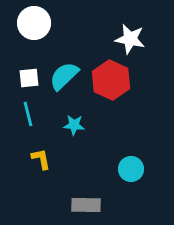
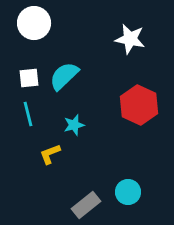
red hexagon: moved 28 px right, 25 px down
cyan star: rotated 20 degrees counterclockwise
yellow L-shape: moved 9 px right, 5 px up; rotated 100 degrees counterclockwise
cyan circle: moved 3 px left, 23 px down
gray rectangle: rotated 40 degrees counterclockwise
